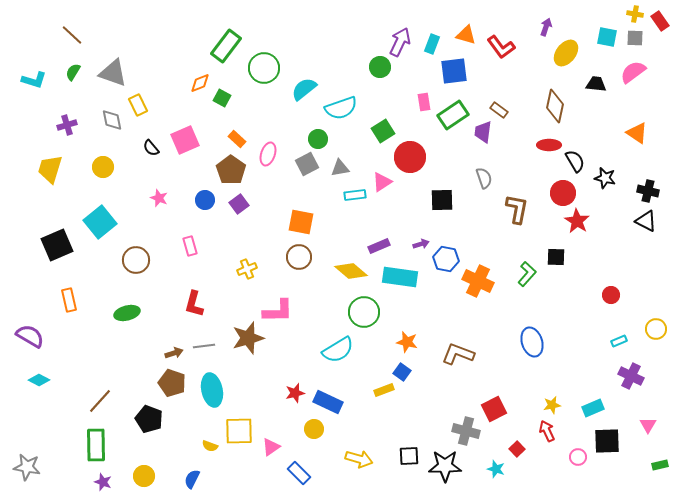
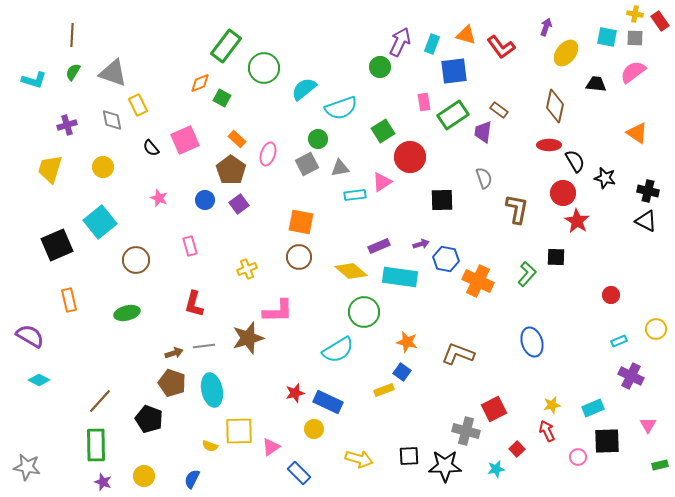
brown line at (72, 35): rotated 50 degrees clockwise
cyan star at (496, 469): rotated 30 degrees counterclockwise
